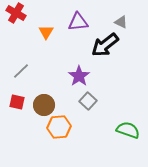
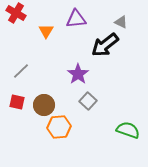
purple triangle: moved 2 px left, 3 px up
orange triangle: moved 1 px up
purple star: moved 1 px left, 2 px up
